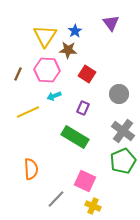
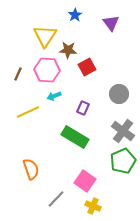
blue star: moved 16 px up
red square: moved 7 px up; rotated 30 degrees clockwise
orange semicircle: rotated 15 degrees counterclockwise
pink square: rotated 10 degrees clockwise
